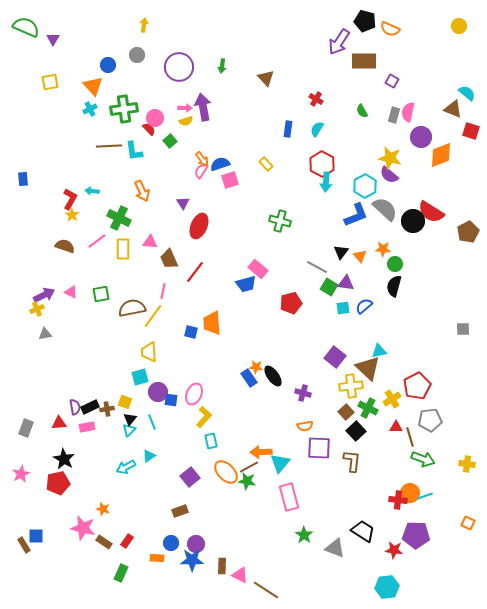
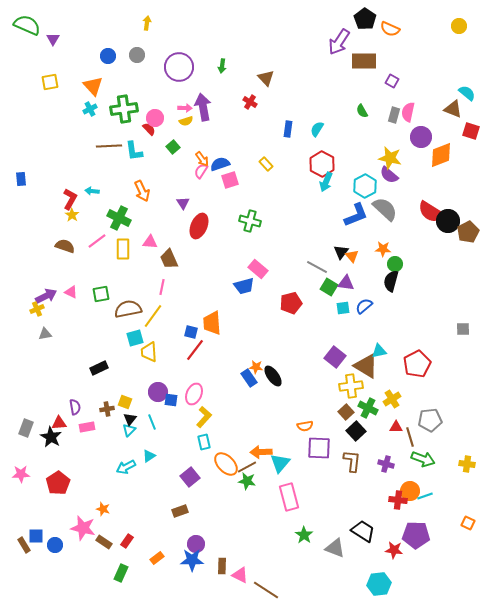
black pentagon at (365, 21): moved 2 px up; rotated 20 degrees clockwise
yellow arrow at (144, 25): moved 3 px right, 2 px up
green semicircle at (26, 27): moved 1 px right, 2 px up
blue circle at (108, 65): moved 9 px up
red cross at (316, 99): moved 66 px left, 3 px down
green square at (170, 141): moved 3 px right, 6 px down
blue rectangle at (23, 179): moved 2 px left
cyan arrow at (326, 182): rotated 18 degrees clockwise
green cross at (280, 221): moved 30 px left
black circle at (413, 221): moved 35 px right
orange triangle at (360, 256): moved 8 px left
red line at (195, 272): moved 78 px down
blue trapezoid at (246, 284): moved 2 px left, 2 px down
black semicircle at (394, 286): moved 3 px left, 5 px up
pink line at (163, 291): moved 1 px left, 4 px up
purple arrow at (44, 295): moved 2 px right, 1 px down
brown semicircle at (132, 308): moved 4 px left, 1 px down
brown triangle at (368, 368): moved 2 px left, 2 px up; rotated 12 degrees counterclockwise
cyan square at (140, 377): moved 5 px left, 39 px up
red pentagon at (417, 386): moved 22 px up
purple cross at (303, 393): moved 83 px right, 71 px down
black rectangle at (90, 407): moved 9 px right, 39 px up
cyan rectangle at (211, 441): moved 7 px left, 1 px down
black star at (64, 459): moved 13 px left, 22 px up
brown line at (249, 467): moved 2 px left
orange ellipse at (226, 472): moved 8 px up
pink star at (21, 474): rotated 24 degrees clockwise
red pentagon at (58, 483): rotated 20 degrees counterclockwise
orange circle at (410, 493): moved 2 px up
blue circle at (171, 543): moved 116 px left, 2 px down
orange rectangle at (157, 558): rotated 40 degrees counterclockwise
cyan hexagon at (387, 587): moved 8 px left, 3 px up
